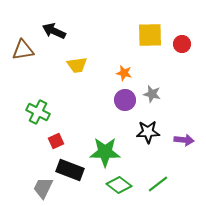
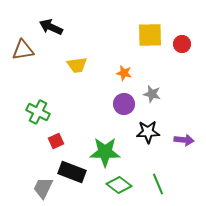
black arrow: moved 3 px left, 4 px up
purple circle: moved 1 px left, 4 px down
black rectangle: moved 2 px right, 2 px down
green line: rotated 75 degrees counterclockwise
